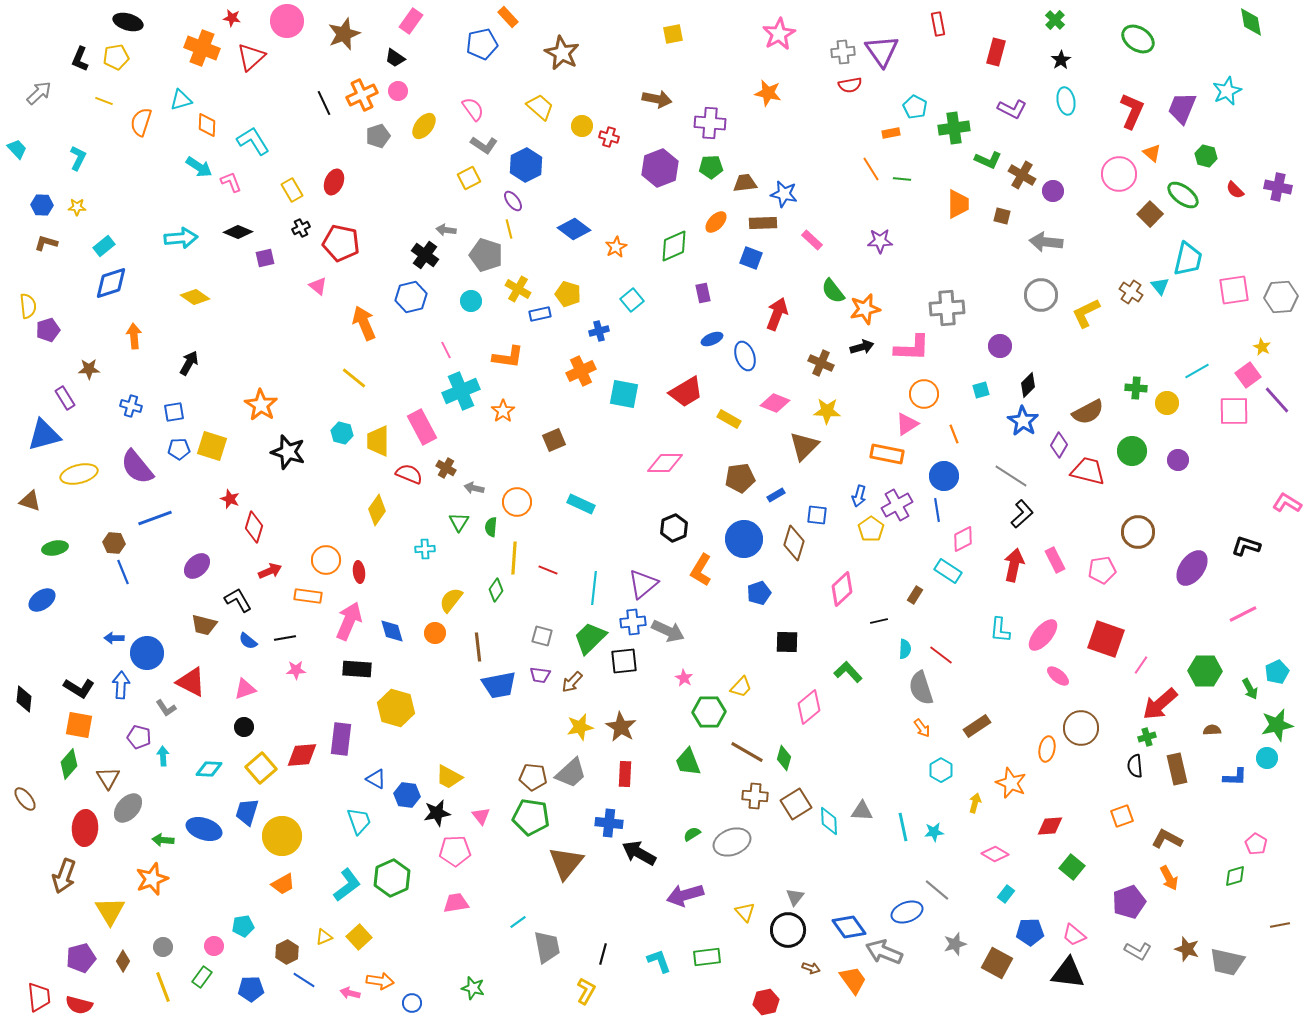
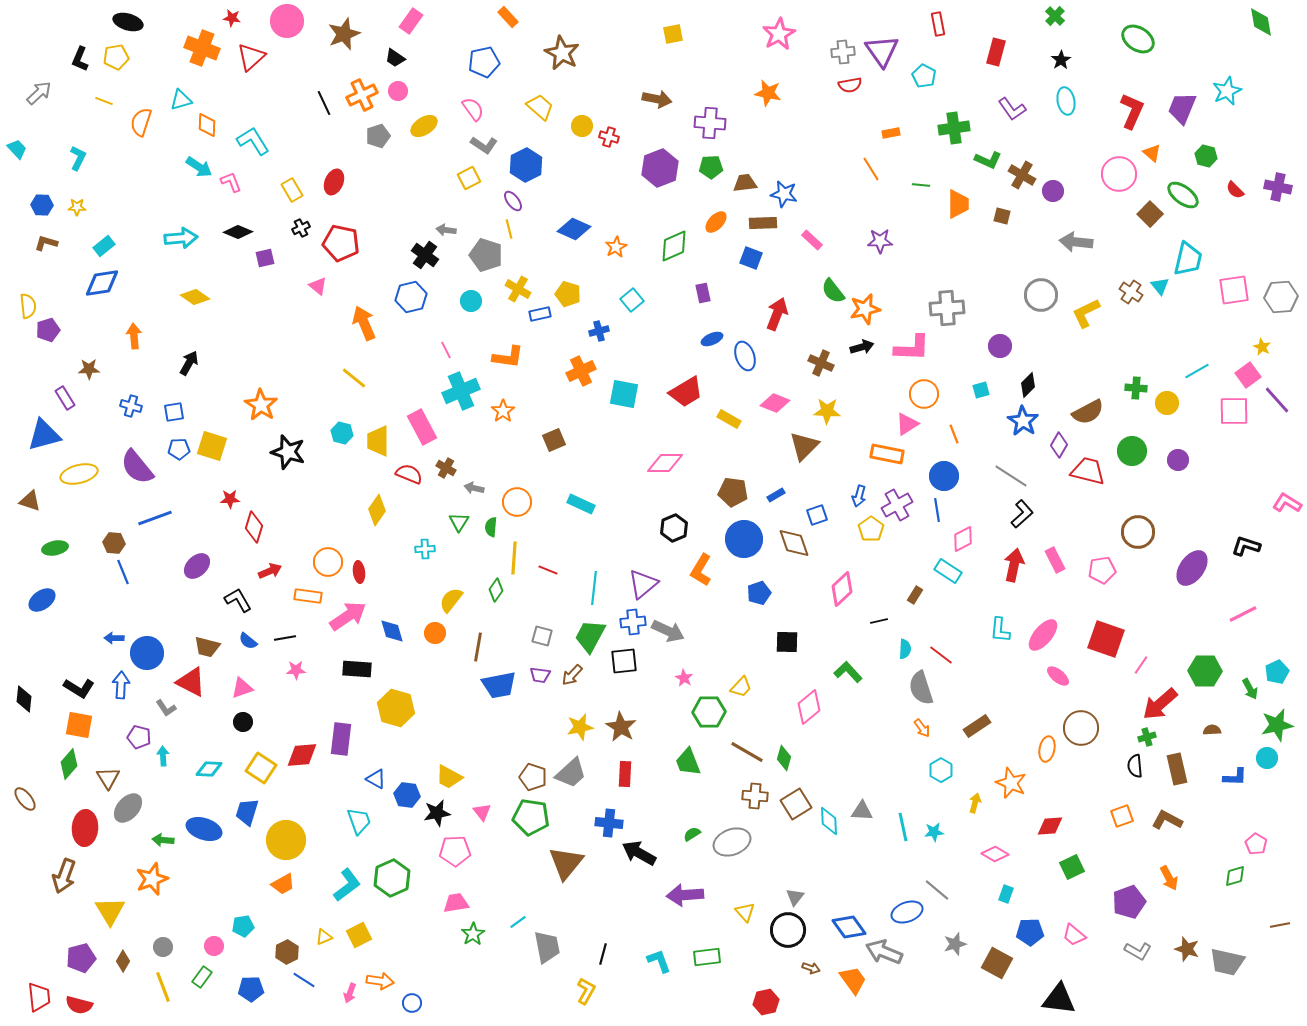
green cross at (1055, 20): moved 4 px up
green diamond at (1251, 22): moved 10 px right
blue pentagon at (482, 44): moved 2 px right, 18 px down
cyan pentagon at (915, 107): moved 9 px right, 31 px up
purple L-shape at (1012, 109): rotated 28 degrees clockwise
yellow ellipse at (424, 126): rotated 20 degrees clockwise
green line at (902, 179): moved 19 px right, 6 px down
blue diamond at (574, 229): rotated 12 degrees counterclockwise
gray arrow at (1046, 242): moved 30 px right
blue diamond at (111, 283): moved 9 px left; rotated 9 degrees clockwise
brown pentagon at (740, 478): moved 7 px left, 14 px down; rotated 16 degrees clockwise
red star at (230, 499): rotated 24 degrees counterclockwise
blue square at (817, 515): rotated 25 degrees counterclockwise
brown diamond at (794, 543): rotated 36 degrees counterclockwise
orange circle at (326, 560): moved 2 px right, 2 px down
pink arrow at (349, 621): moved 1 px left, 5 px up; rotated 33 degrees clockwise
brown trapezoid at (204, 625): moved 3 px right, 22 px down
green trapezoid at (590, 638): moved 2 px up; rotated 18 degrees counterclockwise
brown line at (478, 647): rotated 16 degrees clockwise
brown arrow at (572, 682): moved 7 px up
pink triangle at (245, 689): moved 3 px left, 1 px up
black circle at (244, 727): moved 1 px left, 5 px up
yellow square at (261, 768): rotated 16 degrees counterclockwise
brown pentagon at (533, 777): rotated 12 degrees clockwise
pink triangle at (481, 816): moved 1 px right, 4 px up
yellow circle at (282, 836): moved 4 px right, 4 px down
brown L-shape at (1167, 839): moved 19 px up
green square at (1072, 867): rotated 25 degrees clockwise
cyan rectangle at (1006, 894): rotated 18 degrees counterclockwise
purple arrow at (685, 895): rotated 12 degrees clockwise
yellow square at (359, 937): moved 2 px up; rotated 15 degrees clockwise
black triangle at (1068, 973): moved 9 px left, 26 px down
green star at (473, 988): moved 54 px up; rotated 25 degrees clockwise
pink arrow at (350, 993): rotated 84 degrees counterclockwise
